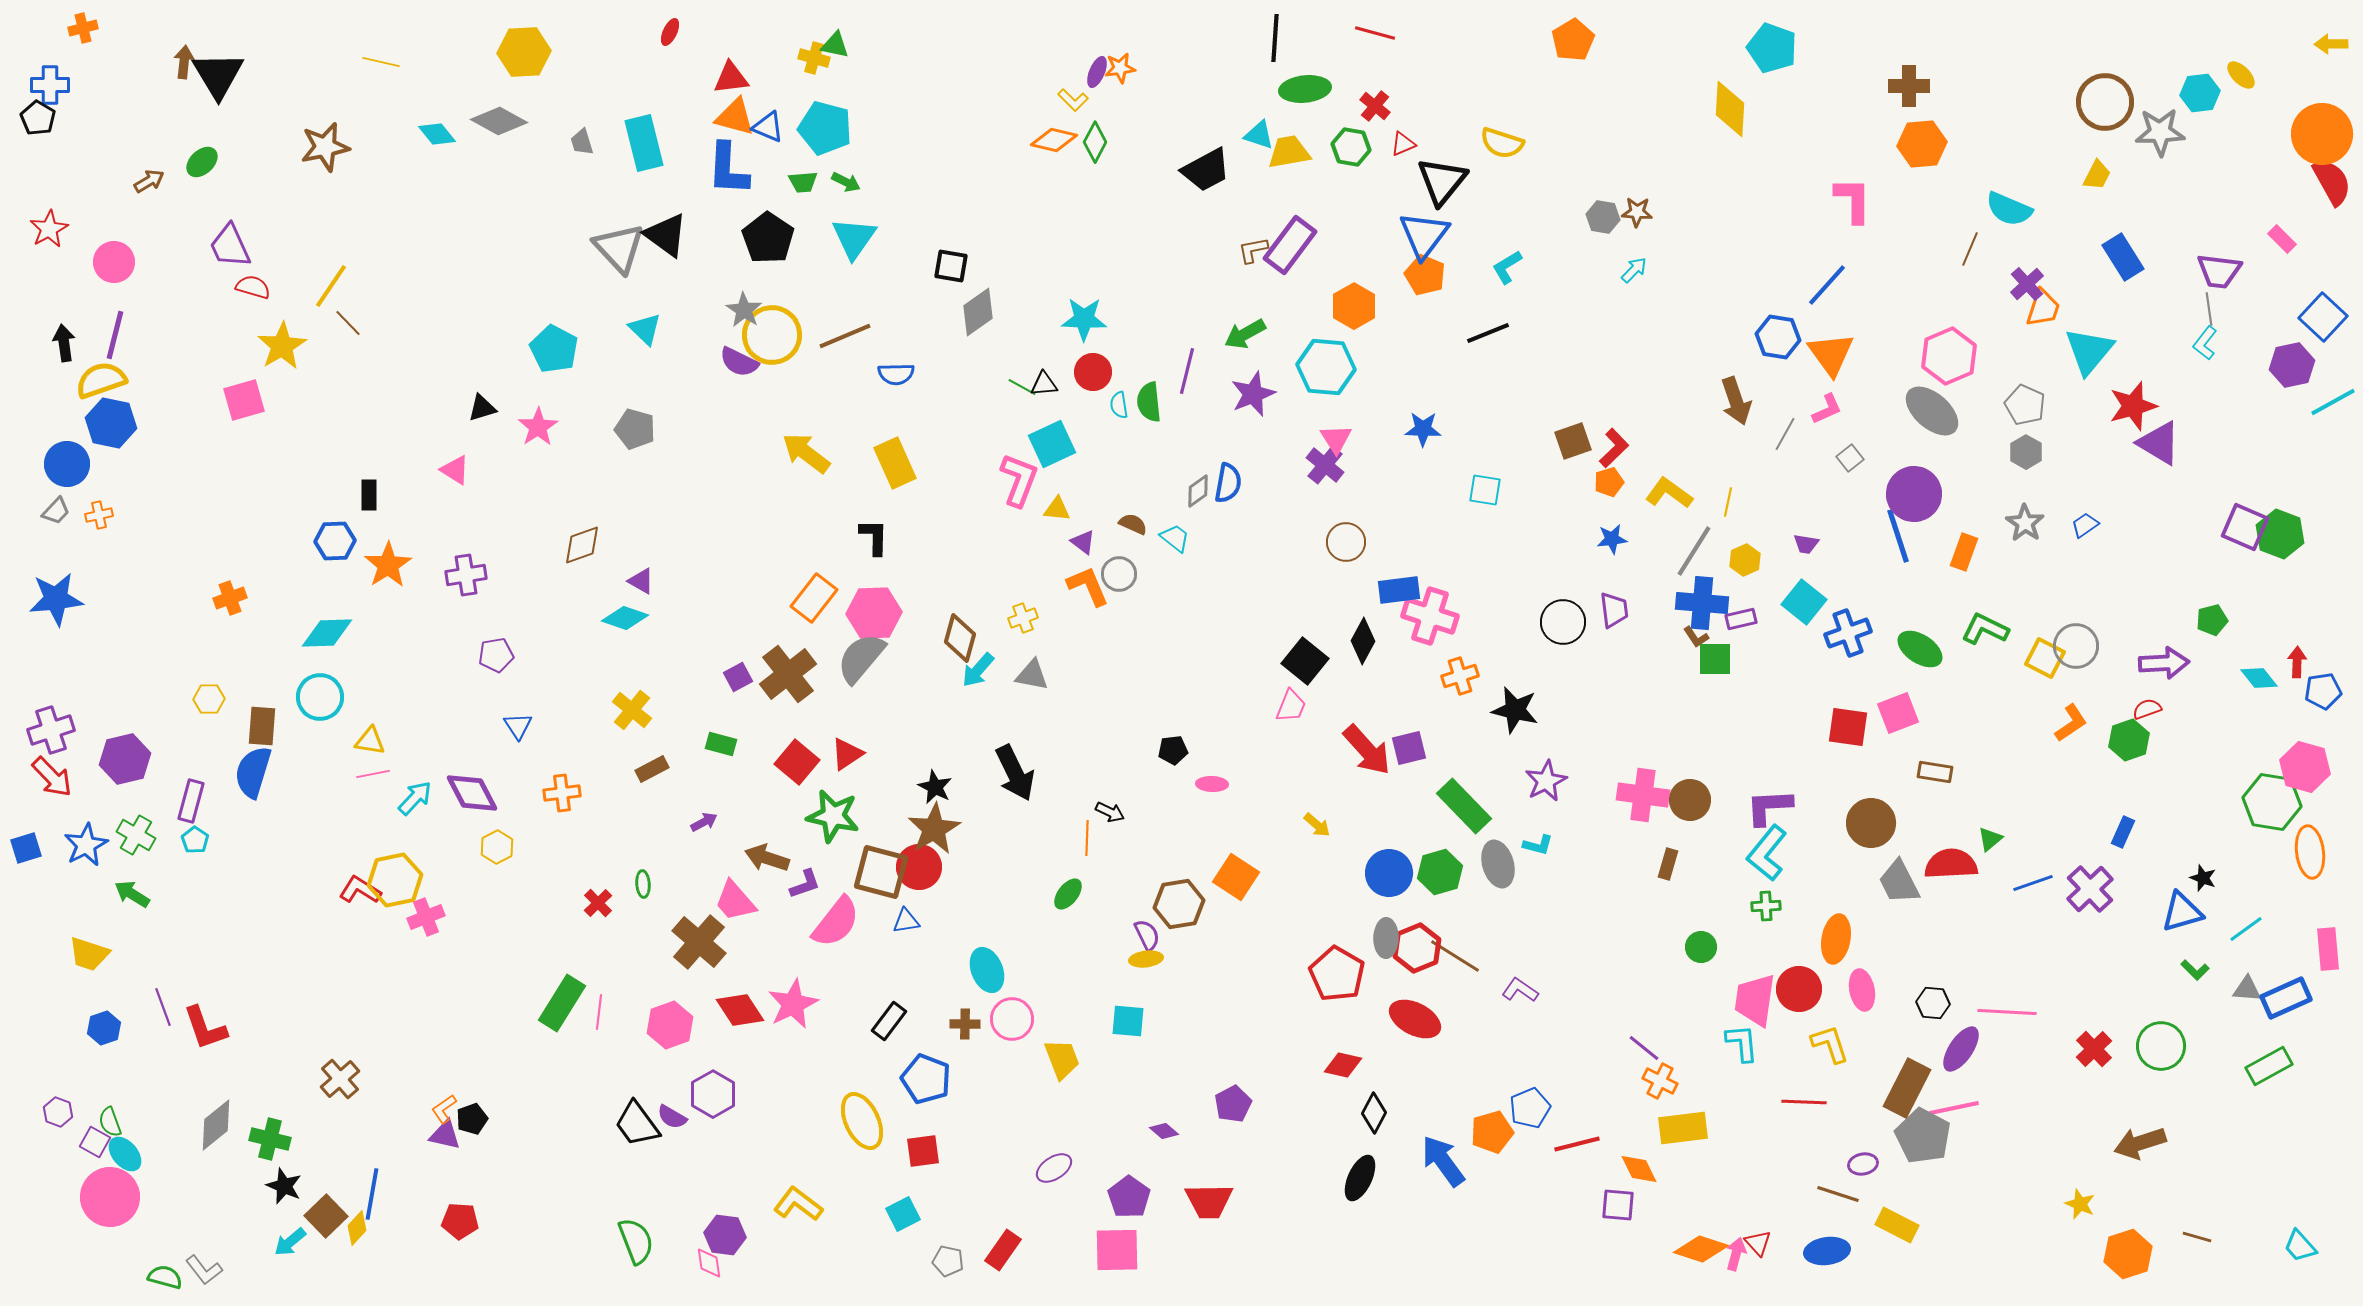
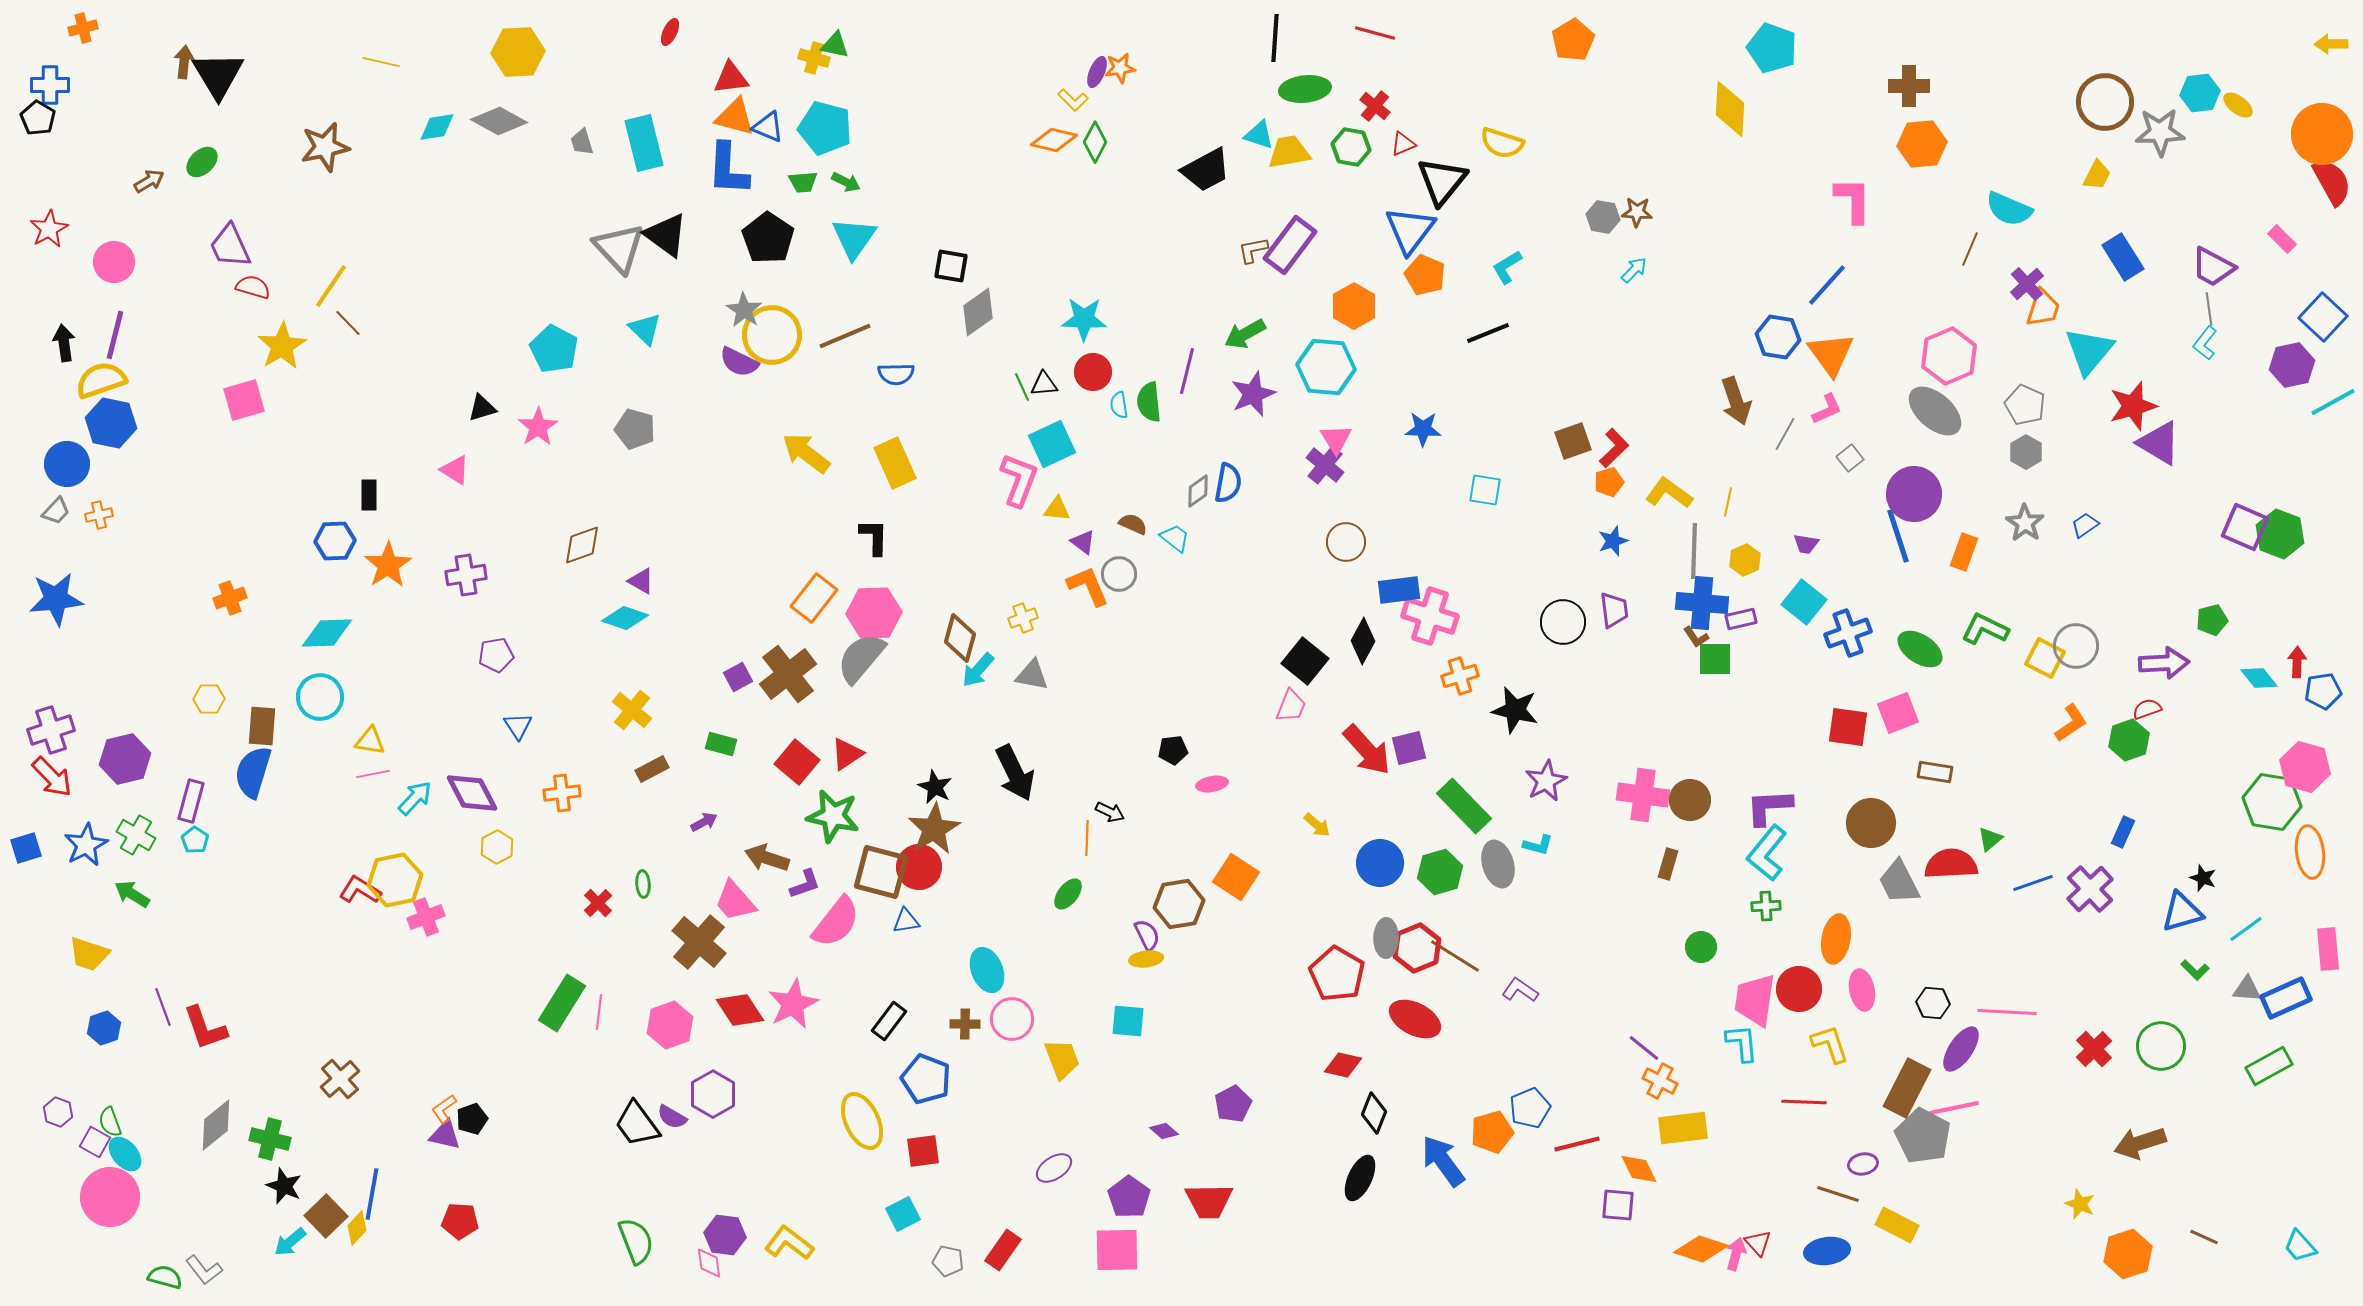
yellow hexagon at (524, 52): moved 6 px left
yellow ellipse at (2241, 75): moved 3 px left, 30 px down; rotated 8 degrees counterclockwise
cyan diamond at (437, 134): moved 7 px up; rotated 60 degrees counterclockwise
blue triangle at (1424, 235): moved 14 px left, 5 px up
purple trapezoid at (2219, 271): moved 6 px left, 4 px up; rotated 21 degrees clockwise
green line at (1022, 387): rotated 36 degrees clockwise
gray ellipse at (1932, 411): moved 3 px right
blue star at (1612, 539): moved 1 px right, 2 px down; rotated 12 degrees counterclockwise
gray line at (1694, 551): rotated 30 degrees counterclockwise
pink ellipse at (1212, 784): rotated 12 degrees counterclockwise
blue circle at (1389, 873): moved 9 px left, 10 px up
black diamond at (1374, 1113): rotated 6 degrees counterclockwise
yellow L-shape at (798, 1204): moved 9 px left, 39 px down
brown line at (2197, 1237): moved 7 px right; rotated 8 degrees clockwise
